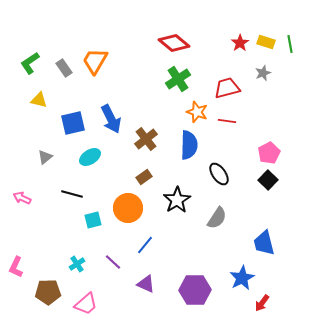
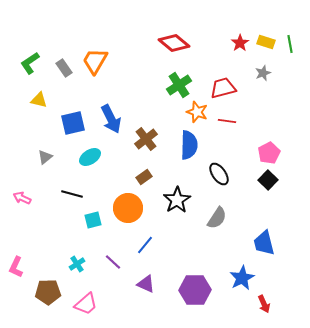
green cross: moved 1 px right, 6 px down
red trapezoid: moved 4 px left
red arrow: moved 2 px right, 1 px down; rotated 60 degrees counterclockwise
